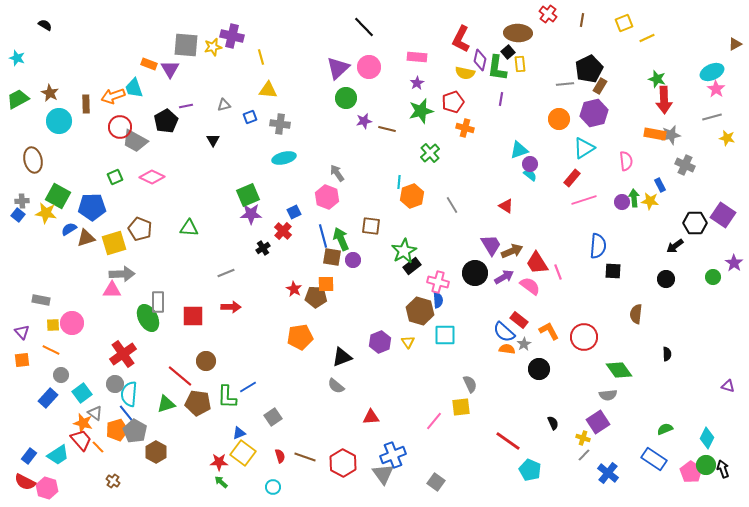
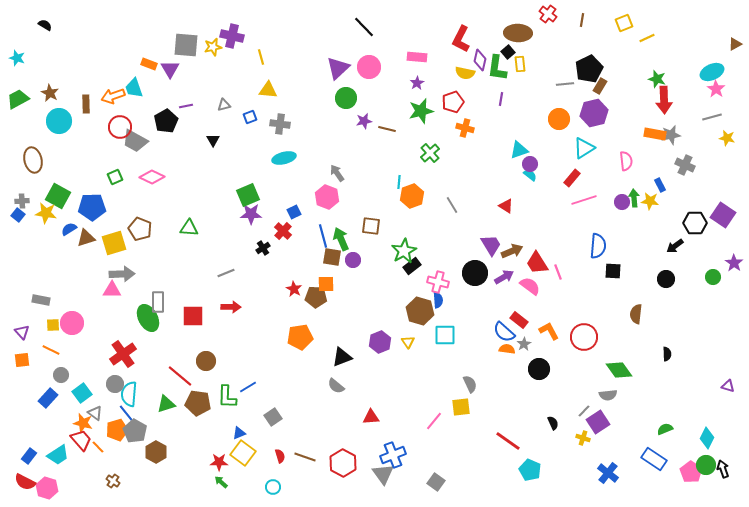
gray line at (584, 455): moved 44 px up
